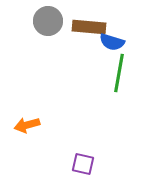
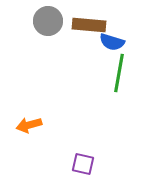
brown rectangle: moved 2 px up
orange arrow: moved 2 px right
